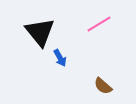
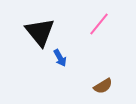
pink line: rotated 20 degrees counterclockwise
brown semicircle: rotated 72 degrees counterclockwise
